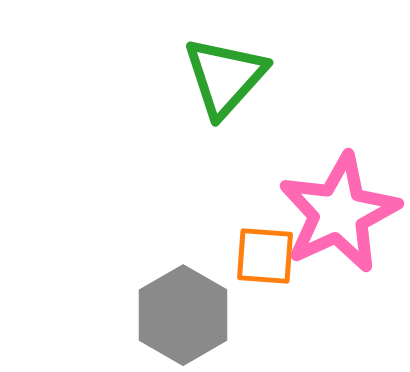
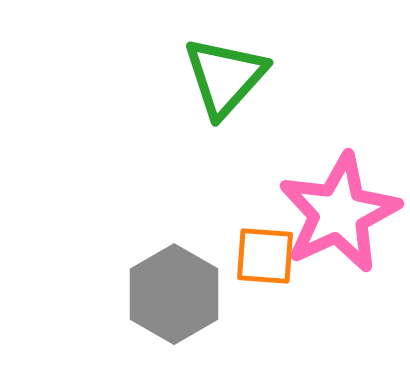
gray hexagon: moved 9 px left, 21 px up
